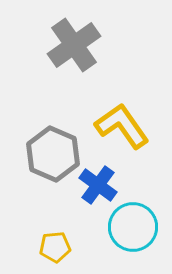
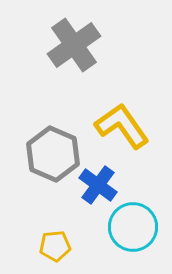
yellow pentagon: moved 1 px up
